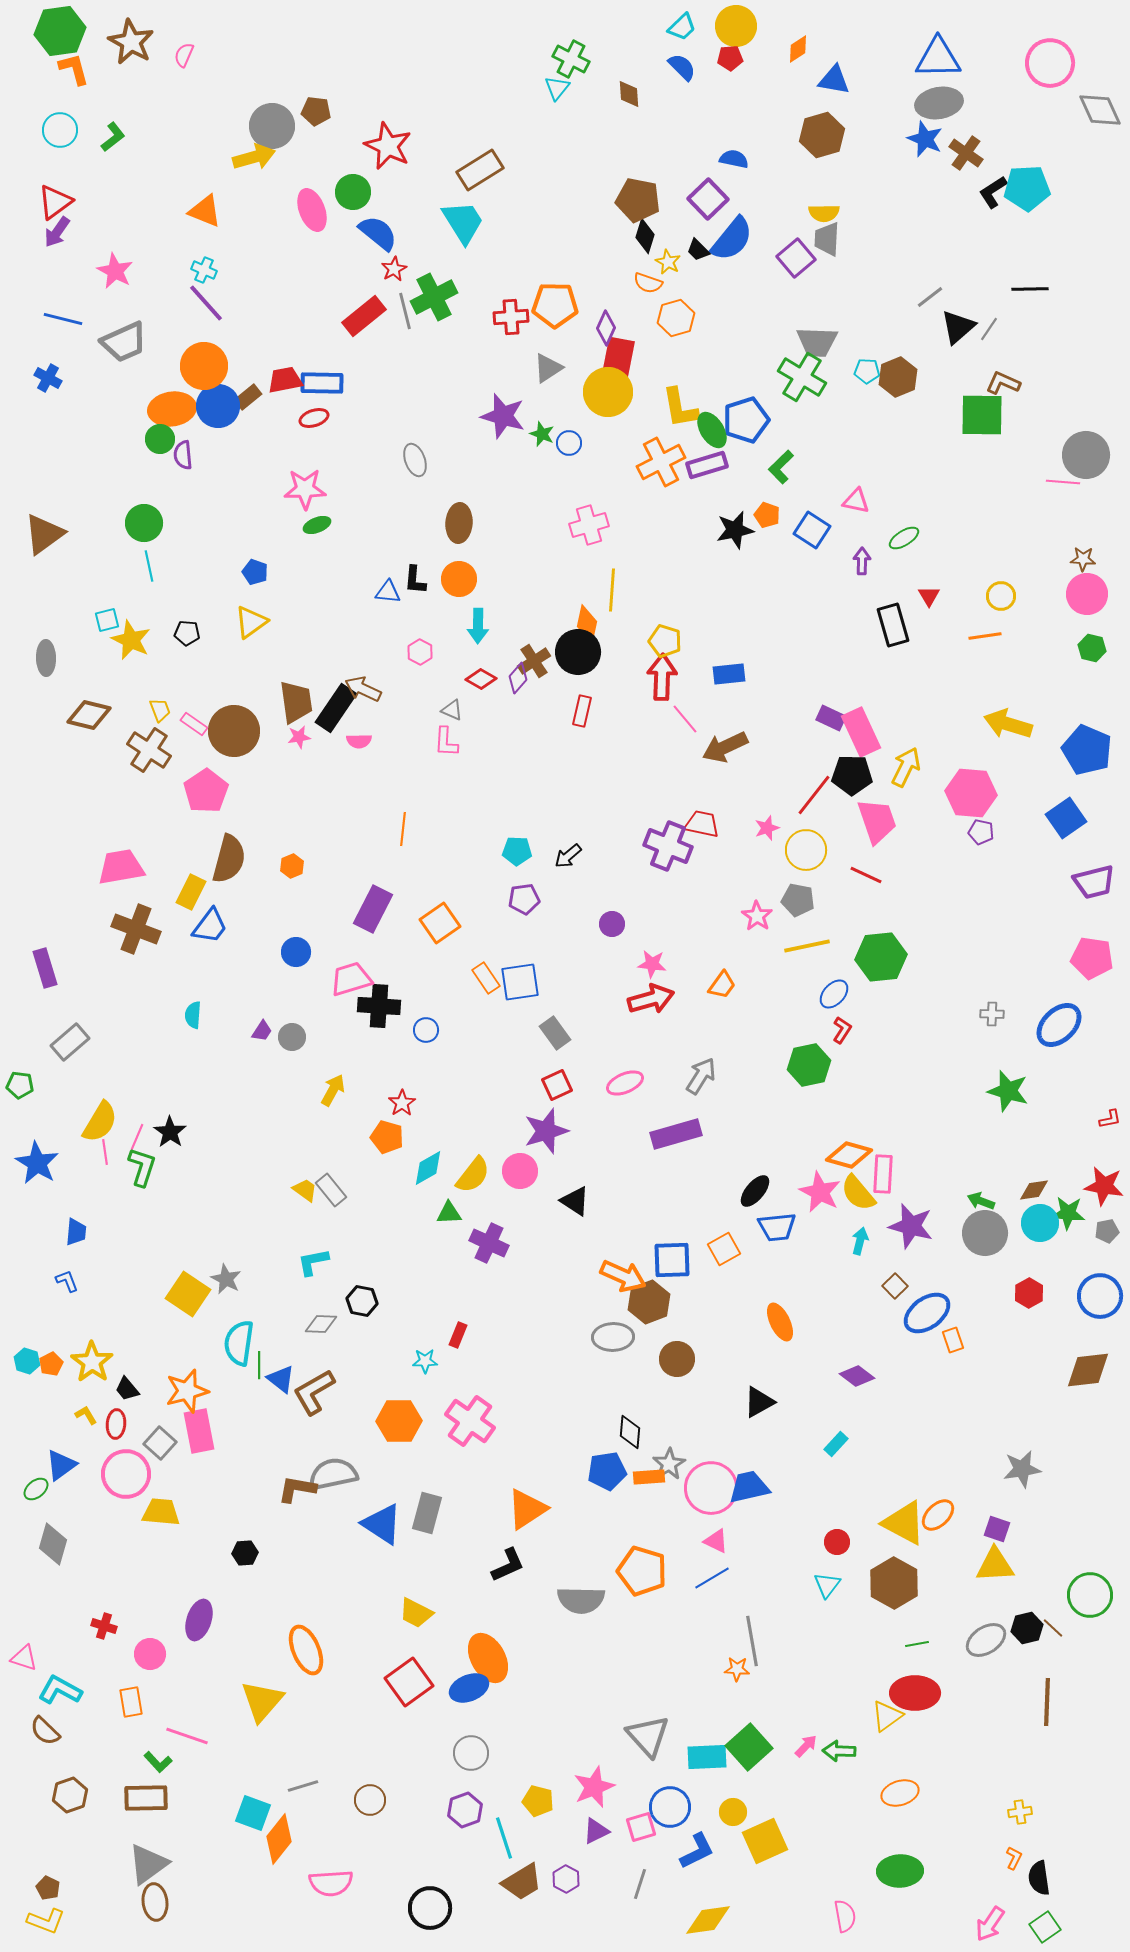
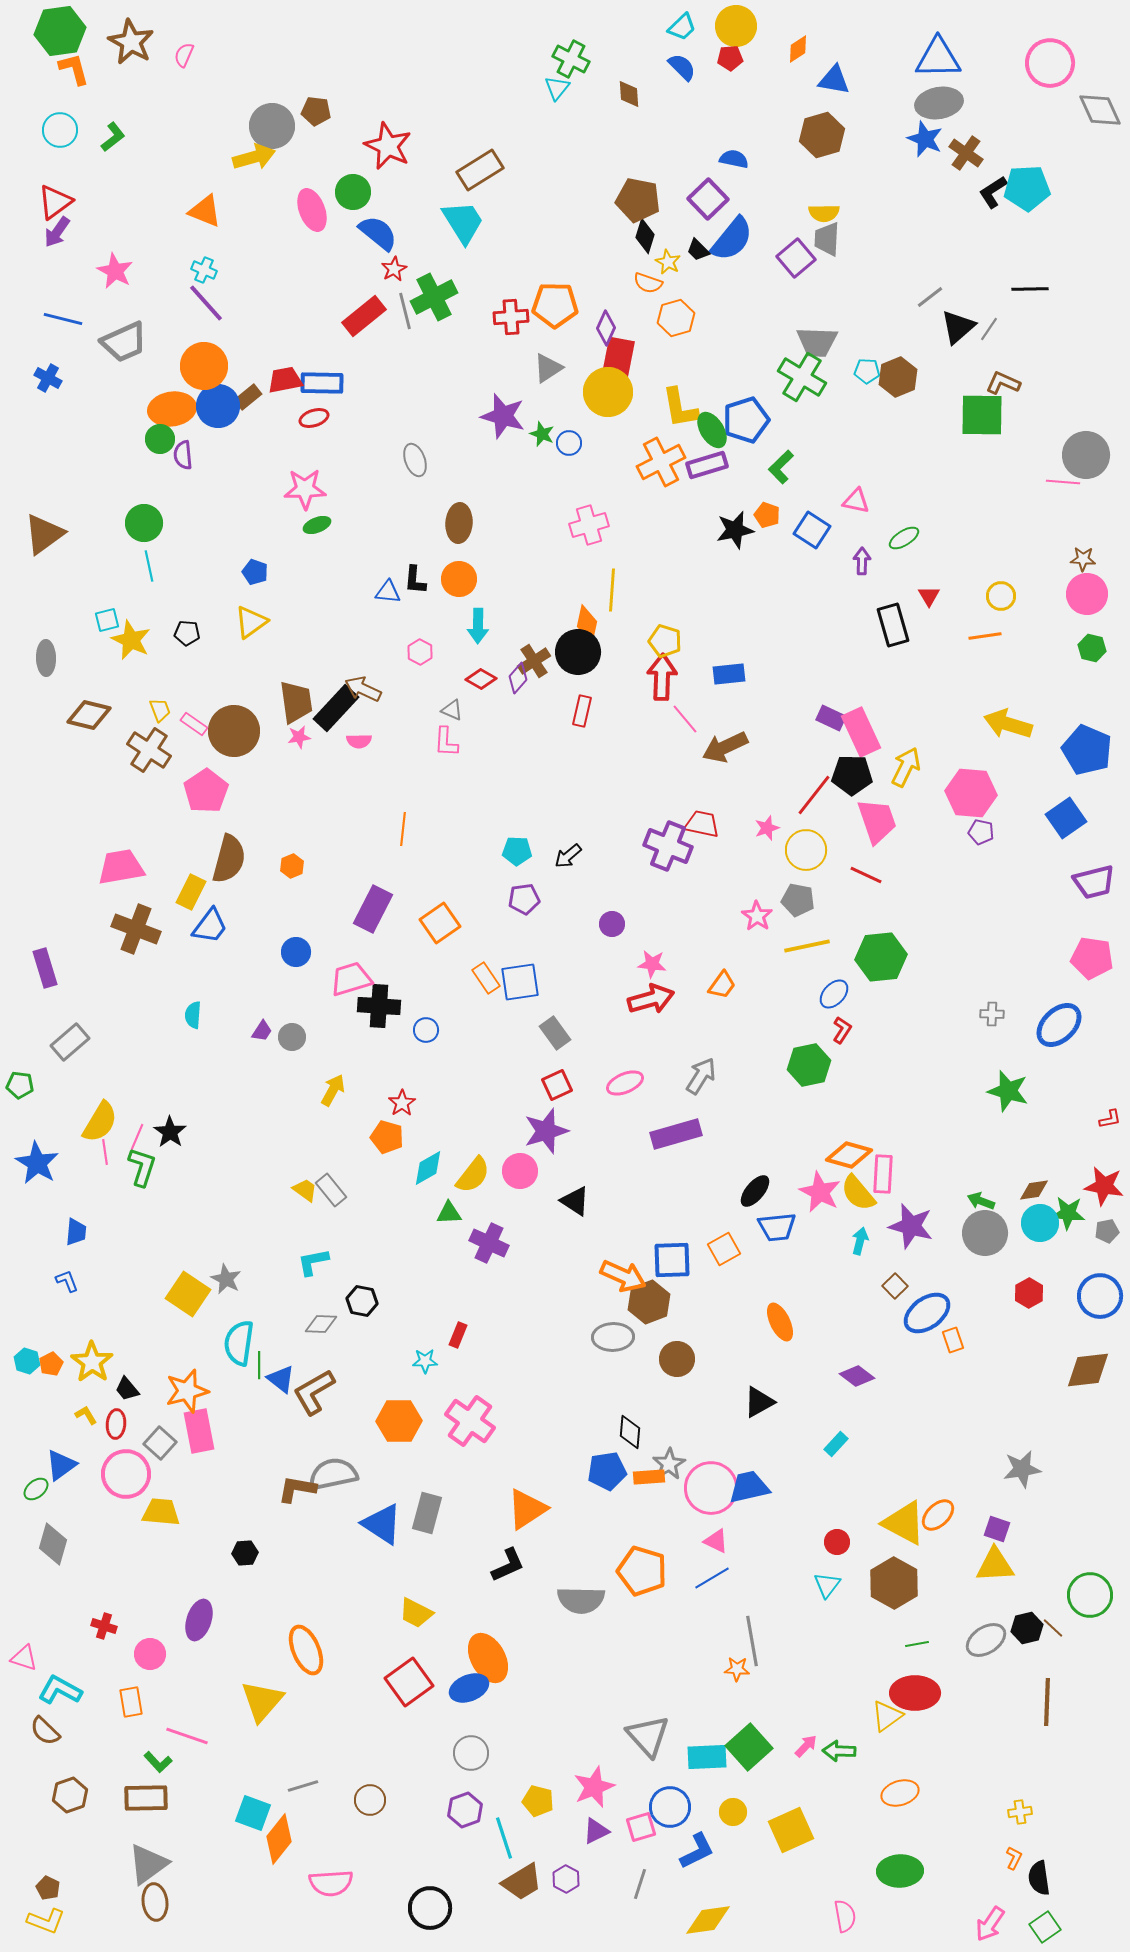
black rectangle at (336, 708): rotated 9 degrees clockwise
yellow square at (765, 1841): moved 26 px right, 11 px up
